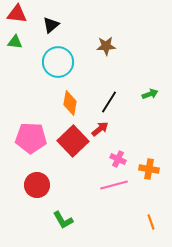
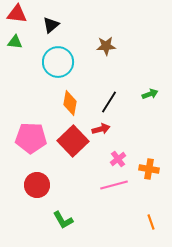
red arrow: moved 1 px right; rotated 24 degrees clockwise
pink cross: rotated 28 degrees clockwise
